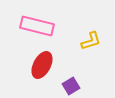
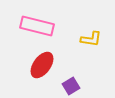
yellow L-shape: moved 2 px up; rotated 25 degrees clockwise
red ellipse: rotated 8 degrees clockwise
